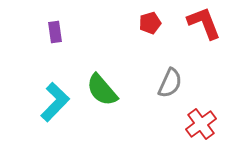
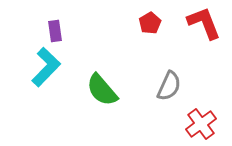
red pentagon: rotated 15 degrees counterclockwise
purple rectangle: moved 1 px up
gray semicircle: moved 1 px left, 3 px down
cyan L-shape: moved 9 px left, 35 px up
